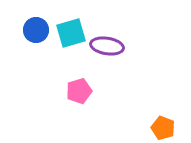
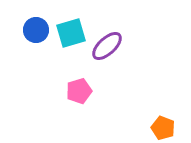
purple ellipse: rotated 52 degrees counterclockwise
